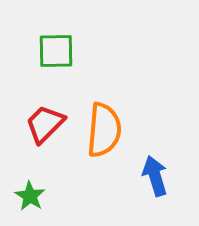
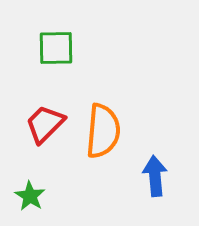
green square: moved 3 px up
orange semicircle: moved 1 px left, 1 px down
blue arrow: rotated 12 degrees clockwise
